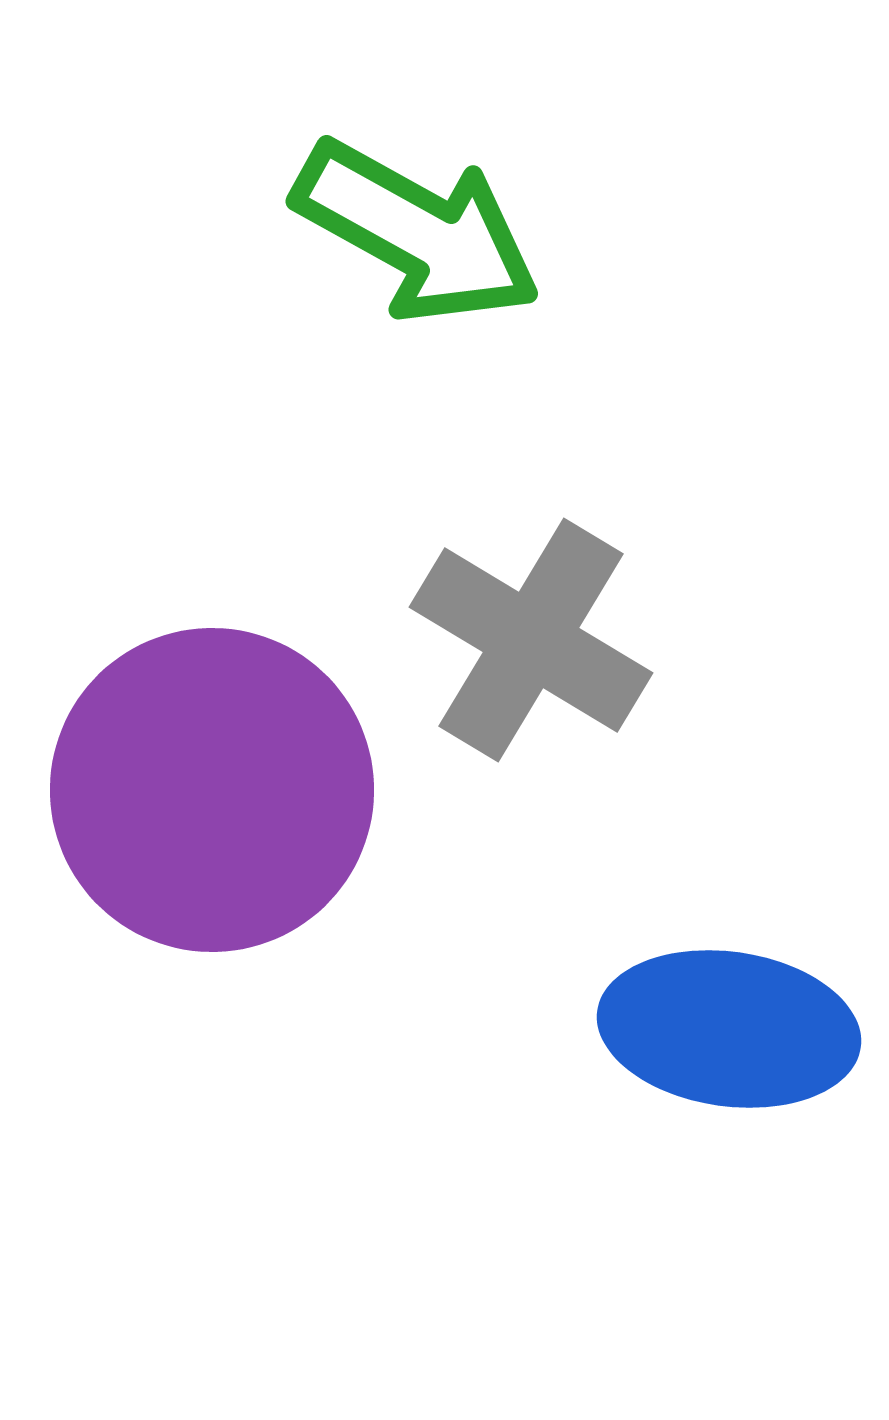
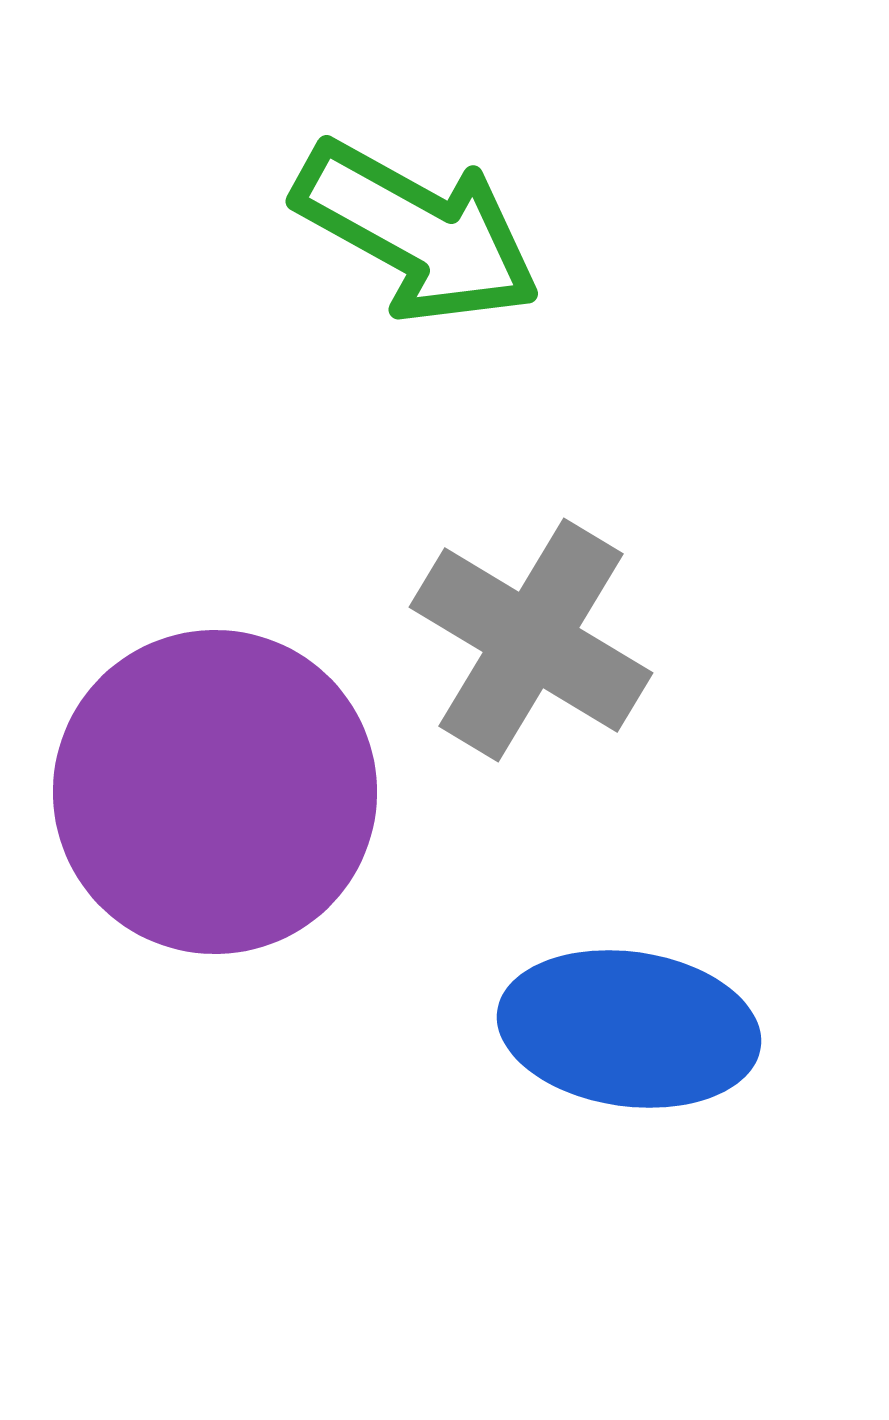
purple circle: moved 3 px right, 2 px down
blue ellipse: moved 100 px left
